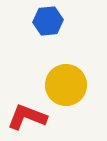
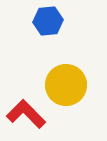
red L-shape: moved 1 px left, 3 px up; rotated 24 degrees clockwise
